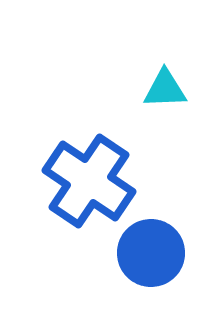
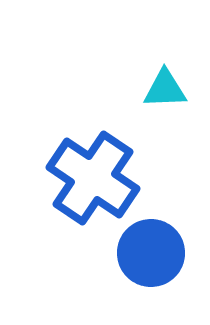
blue cross: moved 4 px right, 3 px up
